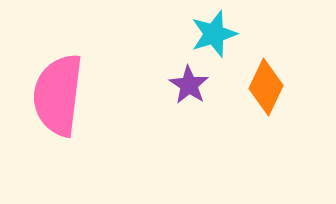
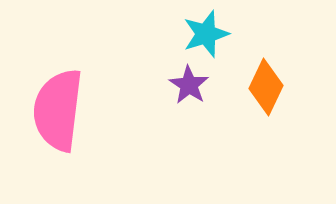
cyan star: moved 8 px left
pink semicircle: moved 15 px down
